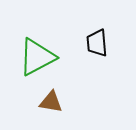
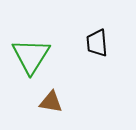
green triangle: moved 6 px left, 1 px up; rotated 30 degrees counterclockwise
